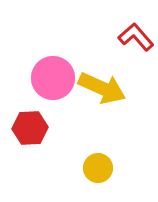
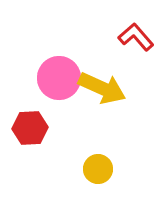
pink circle: moved 6 px right
yellow circle: moved 1 px down
